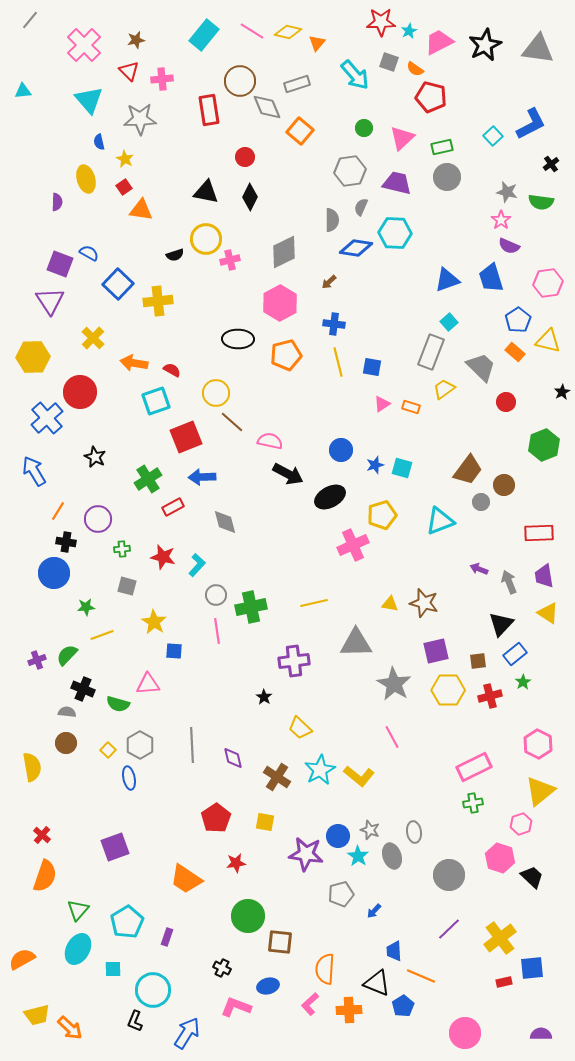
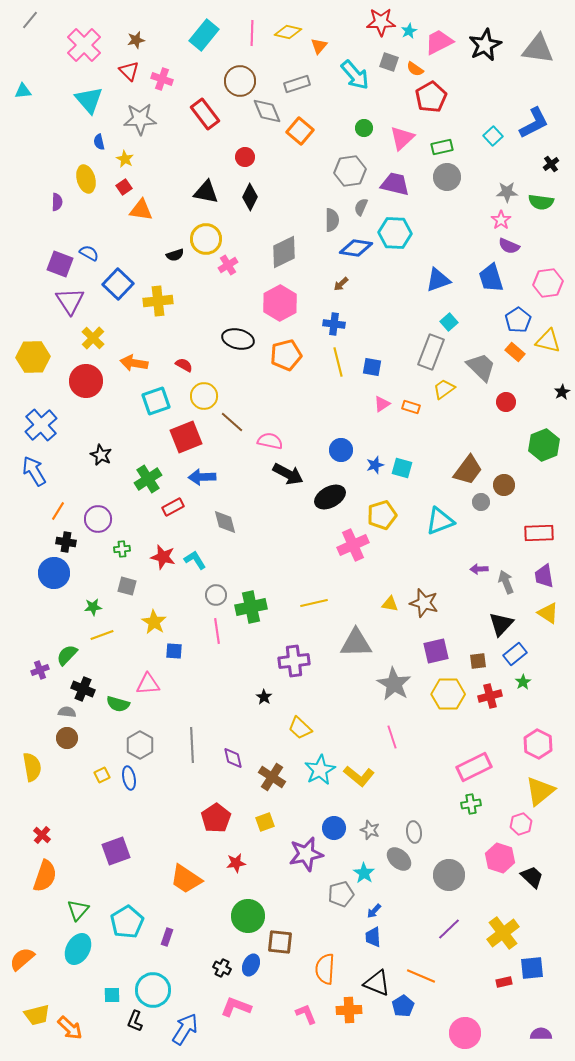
pink line at (252, 31): moved 2 px down; rotated 60 degrees clockwise
orange triangle at (317, 43): moved 2 px right, 3 px down
pink cross at (162, 79): rotated 25 degrees clockwise
red pentagon at (431, 97): rotated 28 degrees clockwise
gray diamond at (267, 107): moved 4 px down
red rectangle at (209, 110): moved 4 px left, 4 px down; rotated 28 degrees counterclockwise
blue L-shape at (531, 124): moved 3 px right, 1 px up
purple trapezoid at (397, 183): moved 2 px left, 1 px down
gray star at (507, 192): rotated 15 degrees counterclockwise
pink cross at (230, 260): moved 2 px left, 5 px down; rotated 18 degrees counterclockwise
blue triangle at (447, 280): moved 9 px left
brown arrow at (329, 282): moved 12 px right, 2 px down
purple triangle at (50, 301): moved 20 px right
black ellipse at (238, 339): rotated 12 degrees clockwise
red semicircle at (172, 370): moved 12 px right, 5 px up
red circle at (80, 392): moved 6 px right, 11 px up
yellow circle at (216, 393): moved 12 px left, 3 px down
blue cross at (47, 418): moved 6 px left, 7 px down
black star at (95, 457): moved 6 px right, 2 px up
cyan L-shape at (197, 565): moved 2 px left, 5 px up; rotated 75 degrees counterclockwise
purple arrow at (479, 569): rotated 24 degrees counterclockwise
gray arrow at (509, 582): moved 3 px left
green star at (86, 607): moved 7 px right
purple cross at (37, 660): moved 3 px right, 10 px down
yellow hexagon at (448, 690): moved 4 px down
pink line at (392, 737): rotated 10 degrees clockwise
brown circle at (66, 743): moved 1 px right, 5 px up
yellow square at (108, 750): moved 6 px left, 25 px down; rotated 21 degrees clockwise
brown cross at (277, 777): moved 5 px left
green cross at (473, 803): moved 2 px left, 1 px down
yellow square at (265, 822): rotated 30 degrees counterclockwise
blue circle at (338, 836): moved 4 px left, 8 px up
purple square at (115, 847): moved 1 px right, 4 px down
purple star at (306, 854): rotated 20 degrees counterclockwise
cyan star at (358, 856): moved 6 px right, 17 px down
gray ellipse at (392, 856): moved 7 px right, 3 px down; rotated 30 degrees counterclockwise
yellow cross at (500, 938): moved 3 px right, 5 px up
blue trapezoid at (394, 951): moved 21 px left, 14 px up
orange semicircle at (22, 959): rotated 12 degrees counterclockwise
cyan square at (113, 969): moved 1 px left, 26 px down
blue ellipse at (268, 986): moved 17 px left, 21 px up; rotated 50 degrees counterclockwise
pink L-shape at (310, 1004): moved 4 px left, 10 px down; rotated 110 degrees clockwise
blue arrow at (187, 1033): moved 2 px left, 4 px up
